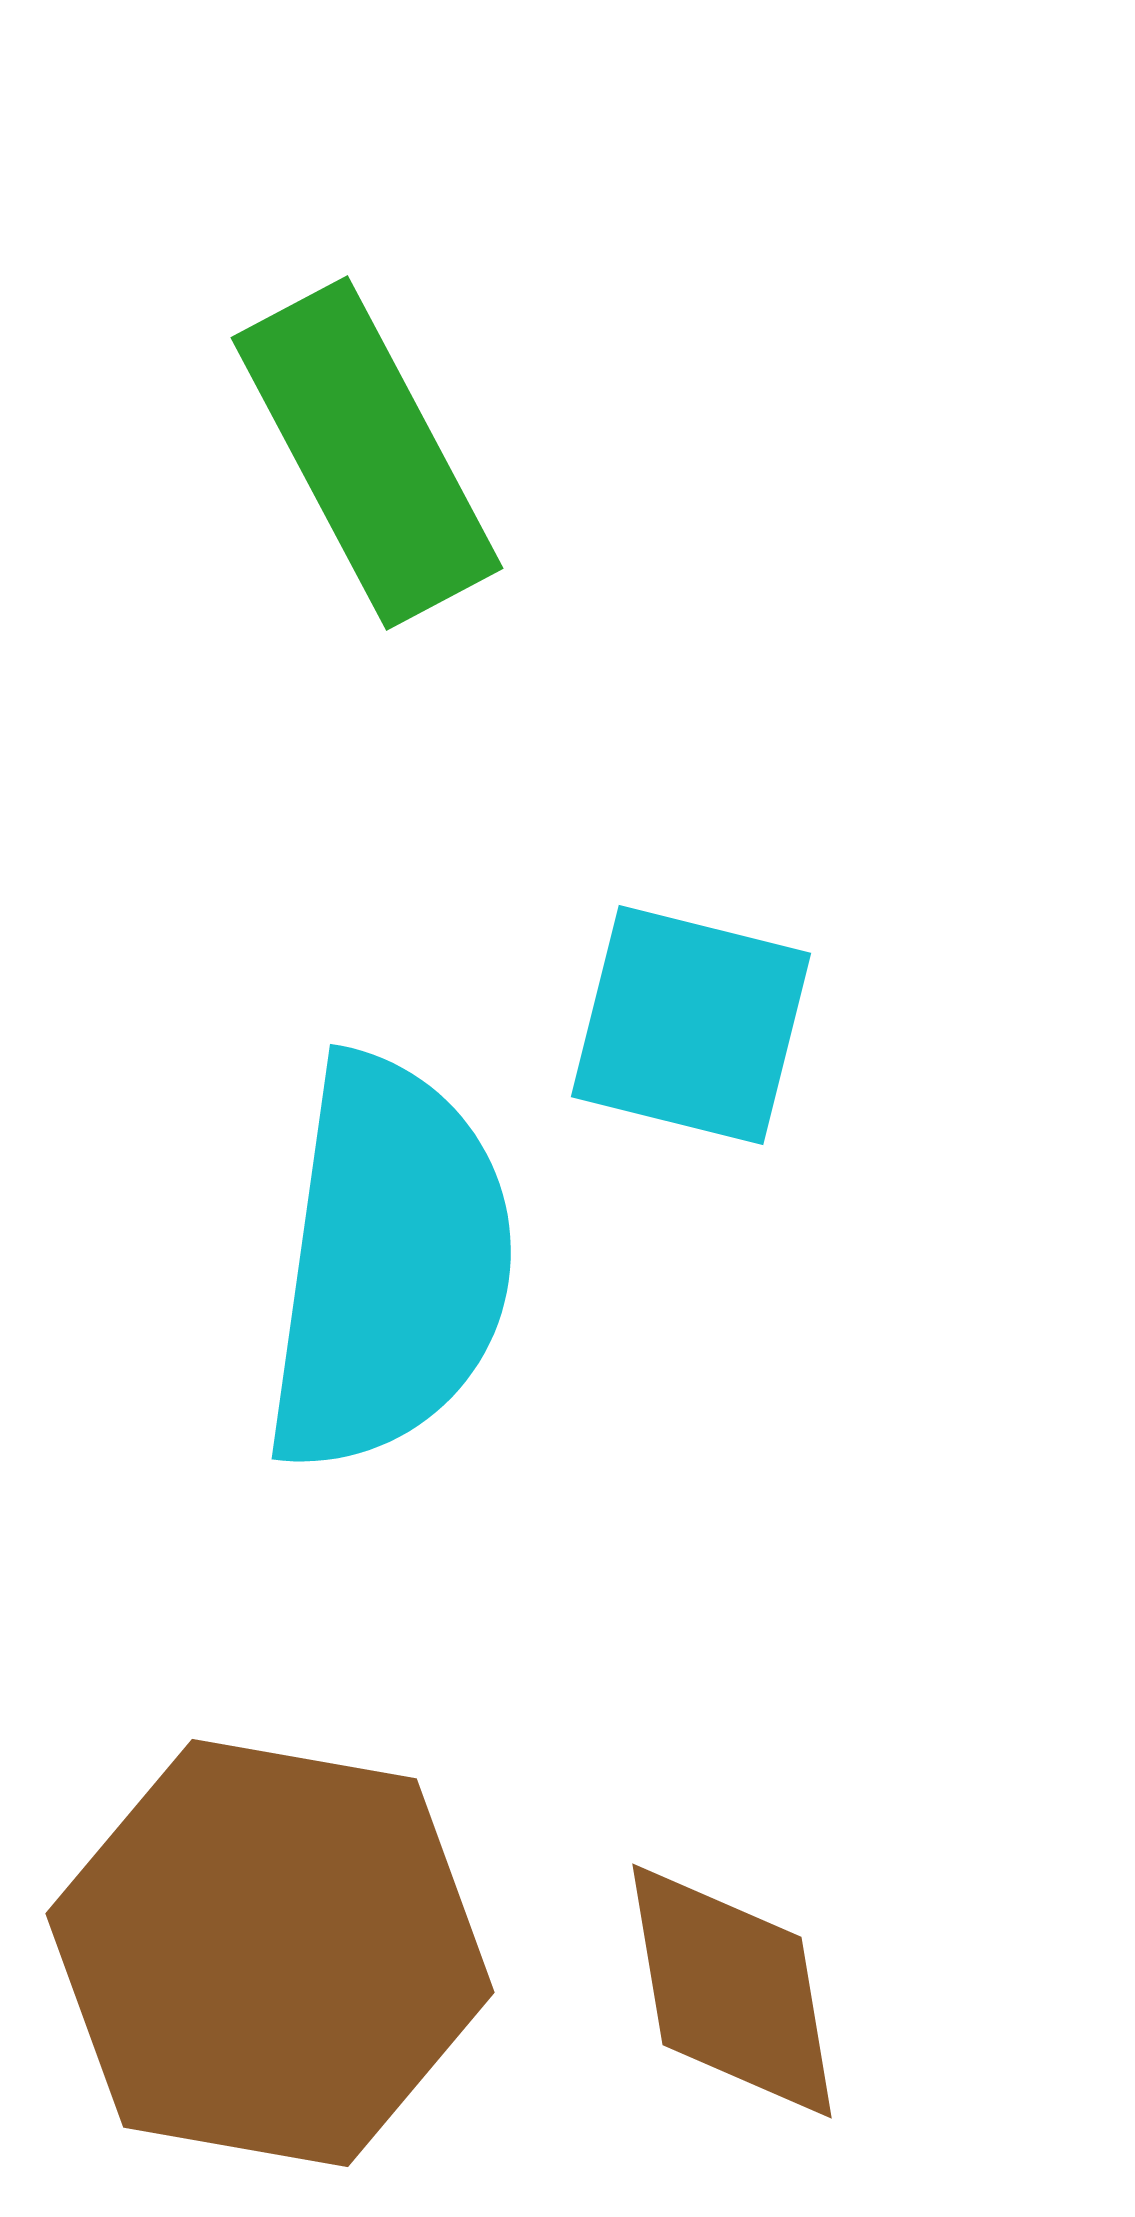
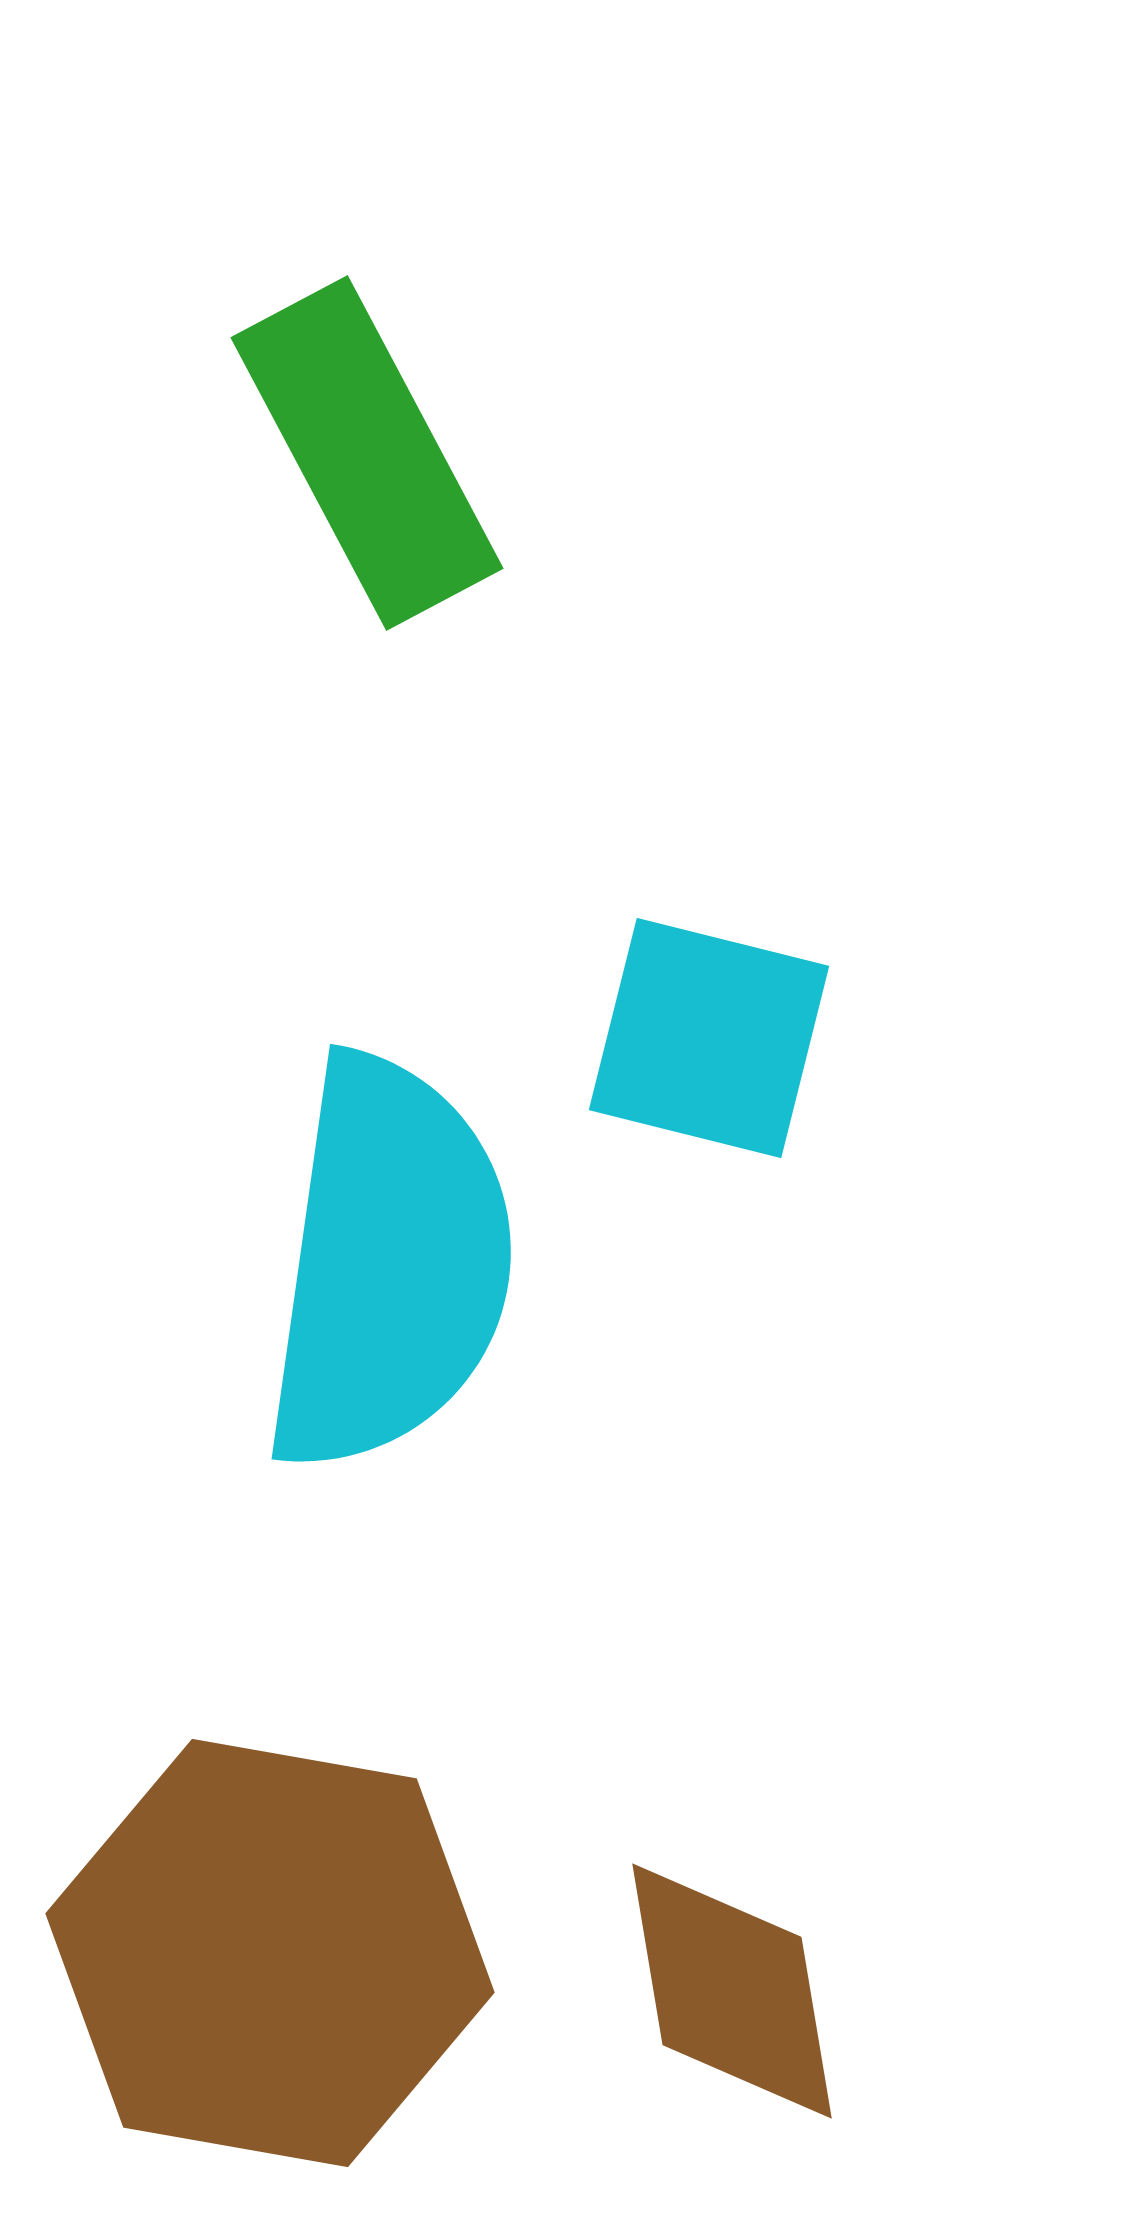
cyan square: moved 18 px right, 13 px down
